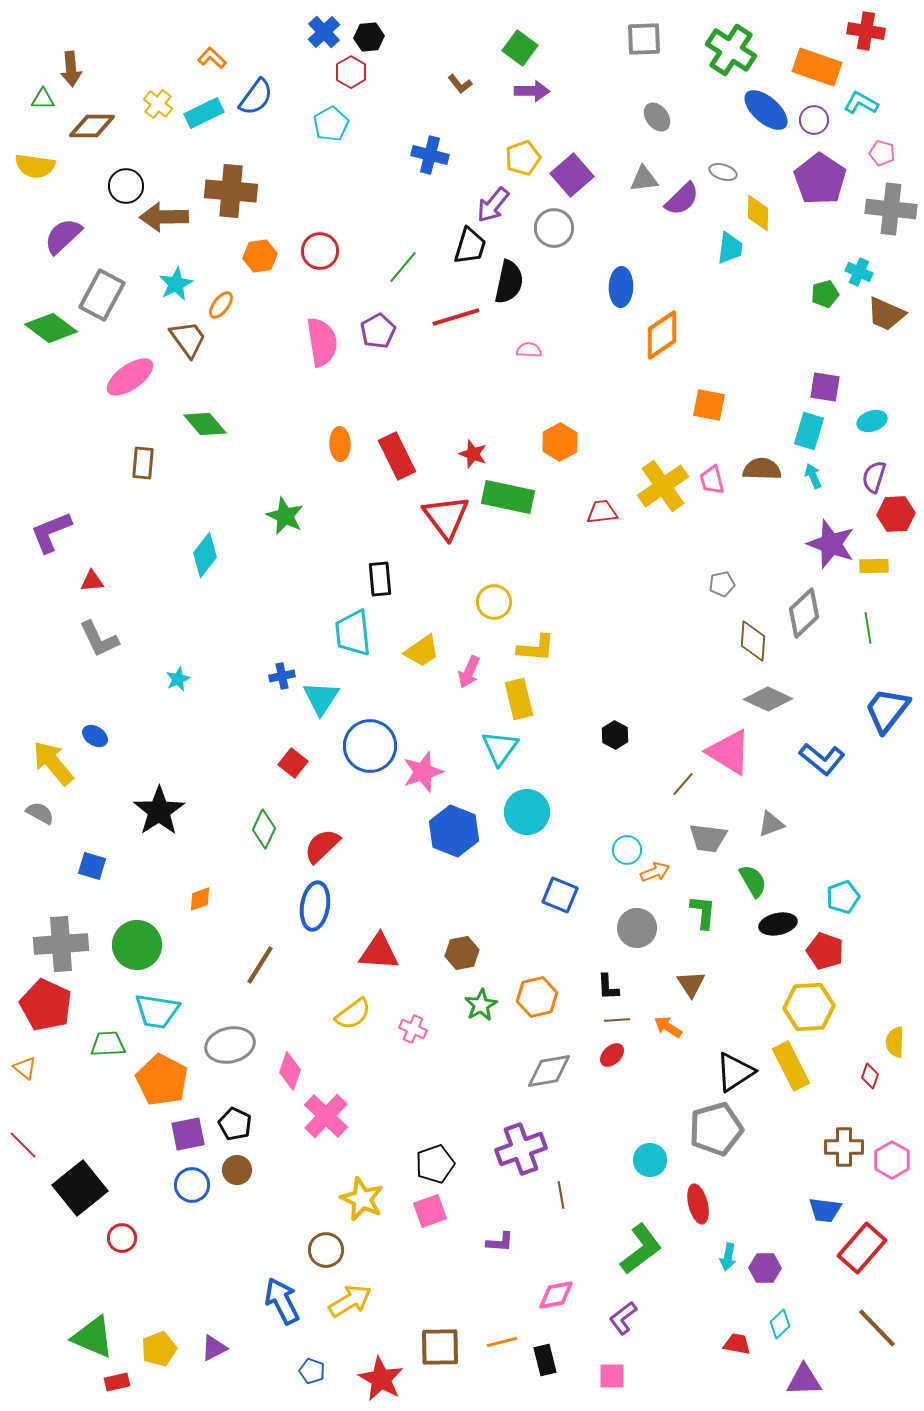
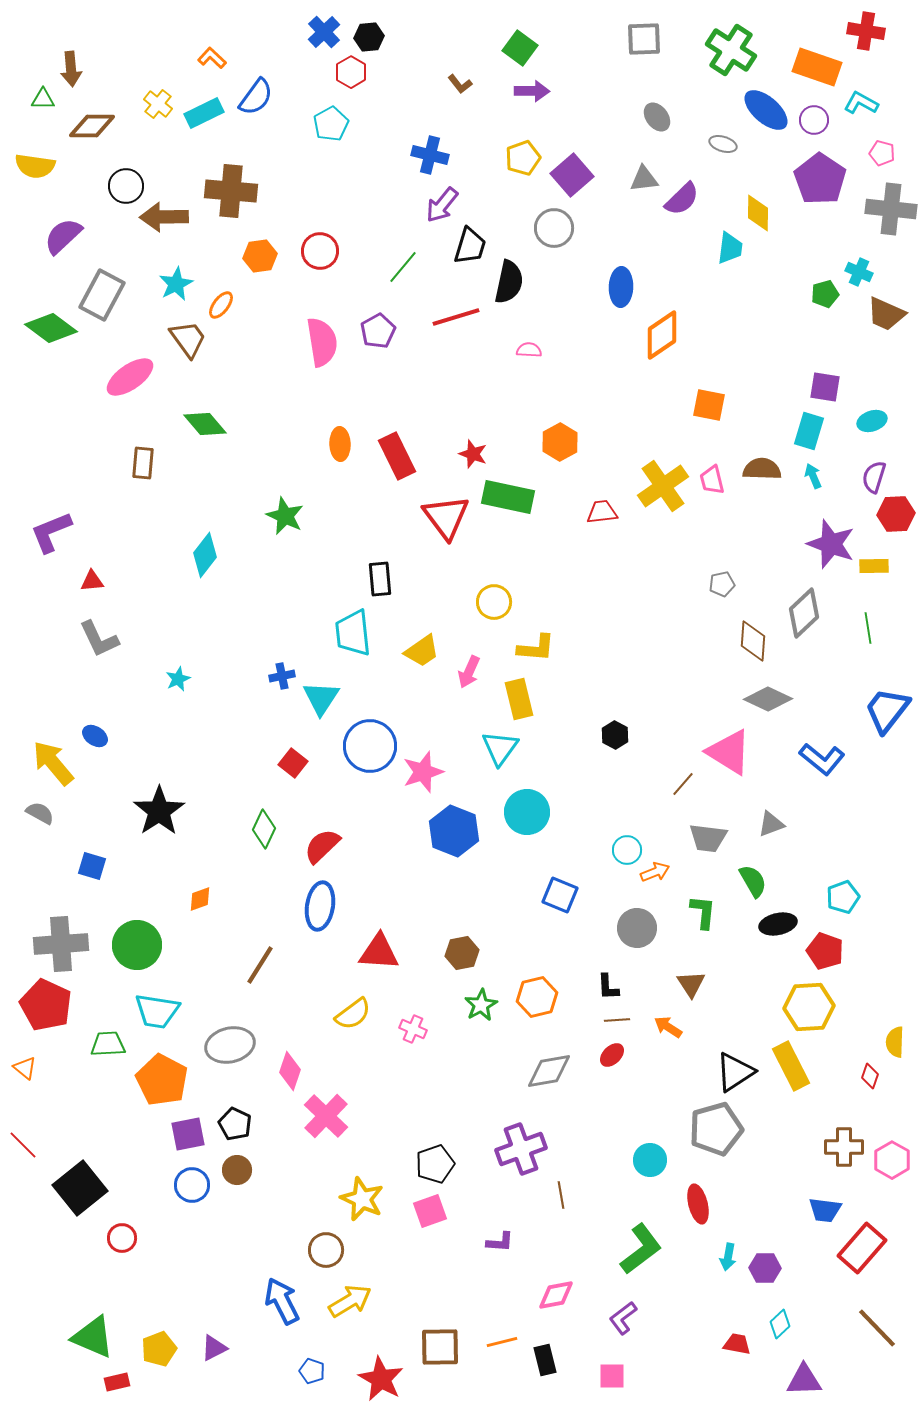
gray ellipse at (723, 172): moved 28 px up
purple arrow at (493, 205): moved 51 px left
blue ellipse at (315, 906): moved 5 px right
